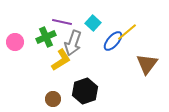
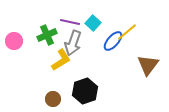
purple line: moved 8 px right
green cross: moved 1 px right, 2 px up
pink circle: moved 1 px left, 1 px up
brown triangle: moved 1 px right, 1 px down
